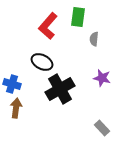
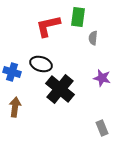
red L-shape: rotated 36 degrees clockwise
gray semicircle: moved 1 px left, 1 px up
black ellipse: moved 1 px left, 2 px down; rotated 10 degrees counterclockwise
blue cross: moved 12 px up
black cross: rotated 20 degrees counterclockwise
brown arrow: moved 1 px left, 1 px up
gray rectangle: rotated 21 degrees clockwise
